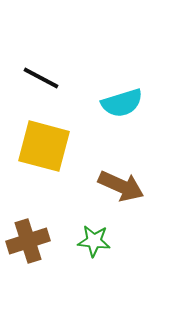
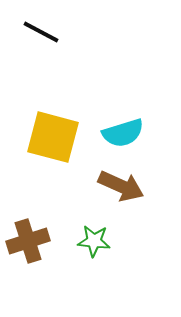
black line: moved 46 px up
cyan semicircle: moved 1 px right, 30 px down
yellow square: moved 9 px right, 9 px up
